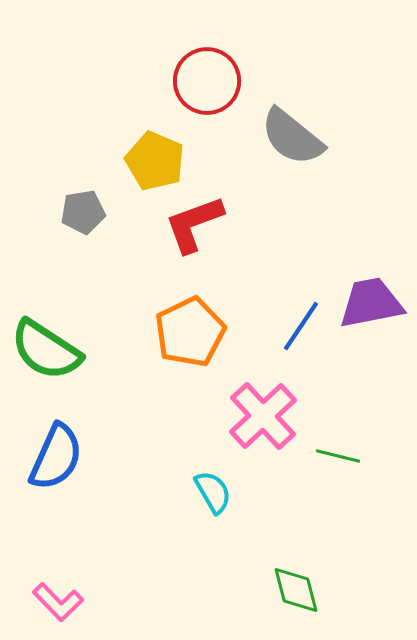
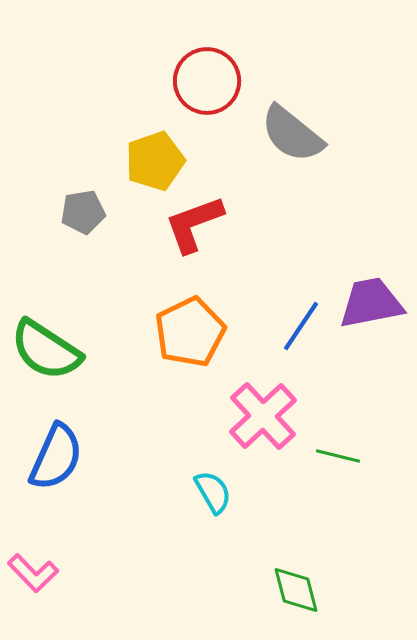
gray semicircle: moved 3 px up
yellow pentagon: rotated 30 degrees clockwise
pink L-shape: moved 25 px left, 29 px up
